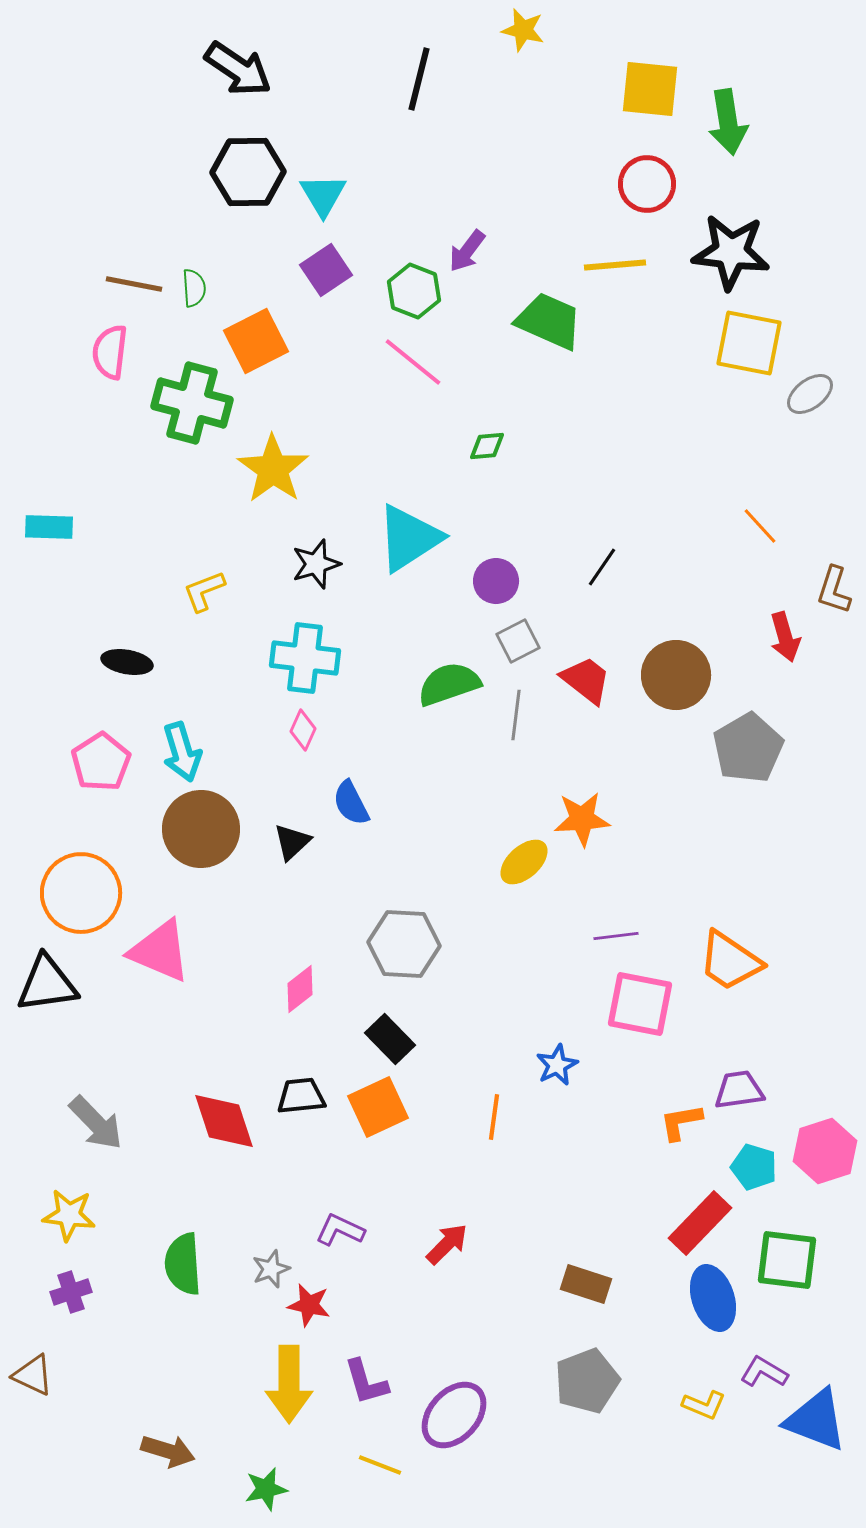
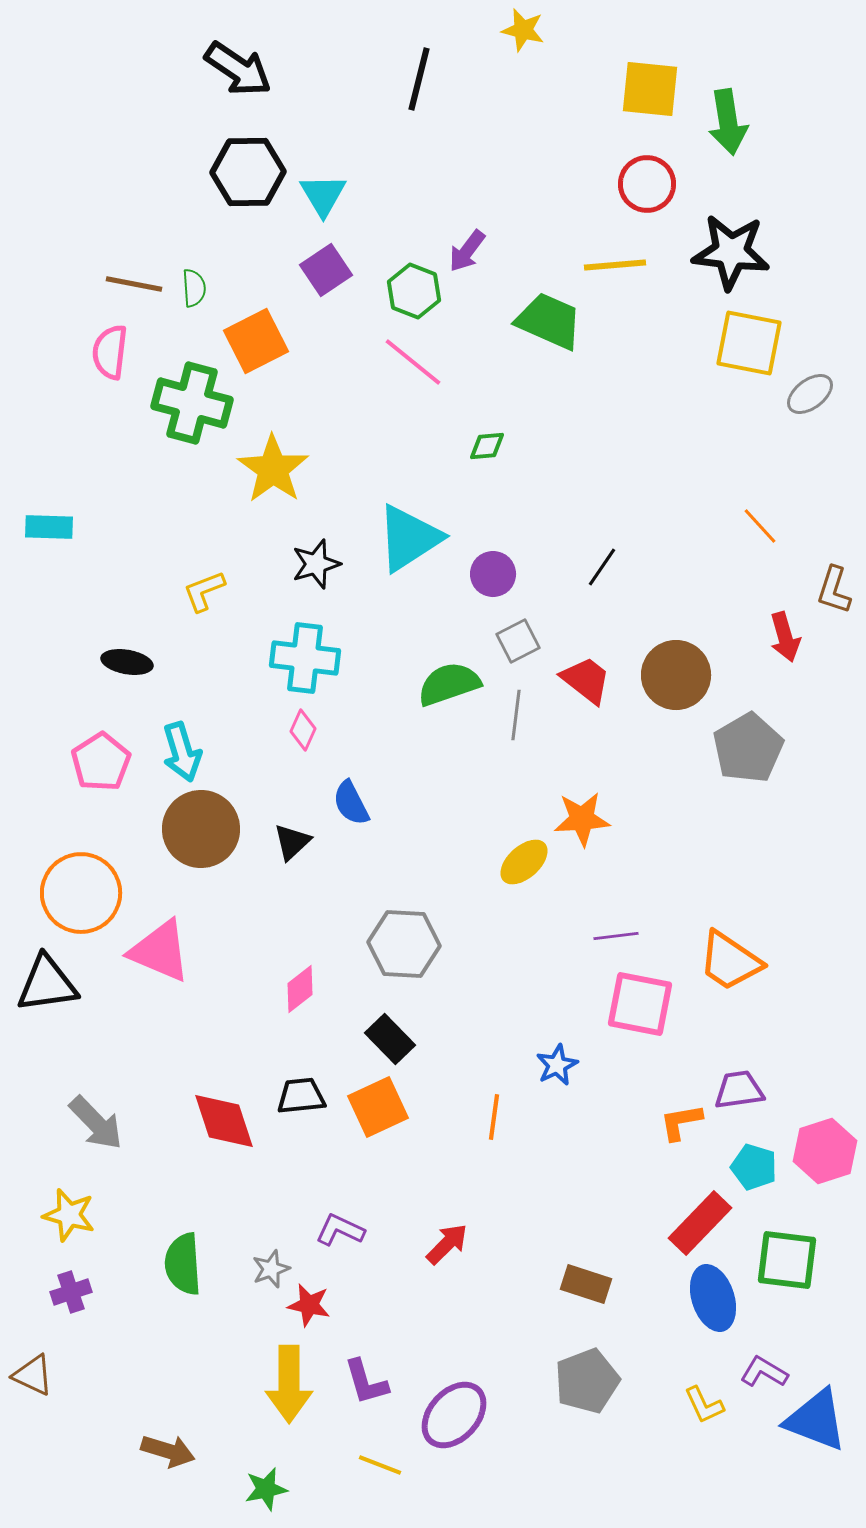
purple circle at (496, 581): moved 3 px left, 7 px up
yellow star at (69, 1215): rotated 8 degrees clockwise
yellow L-shape at (704, 1405): rotated 42 degrees clockwise
